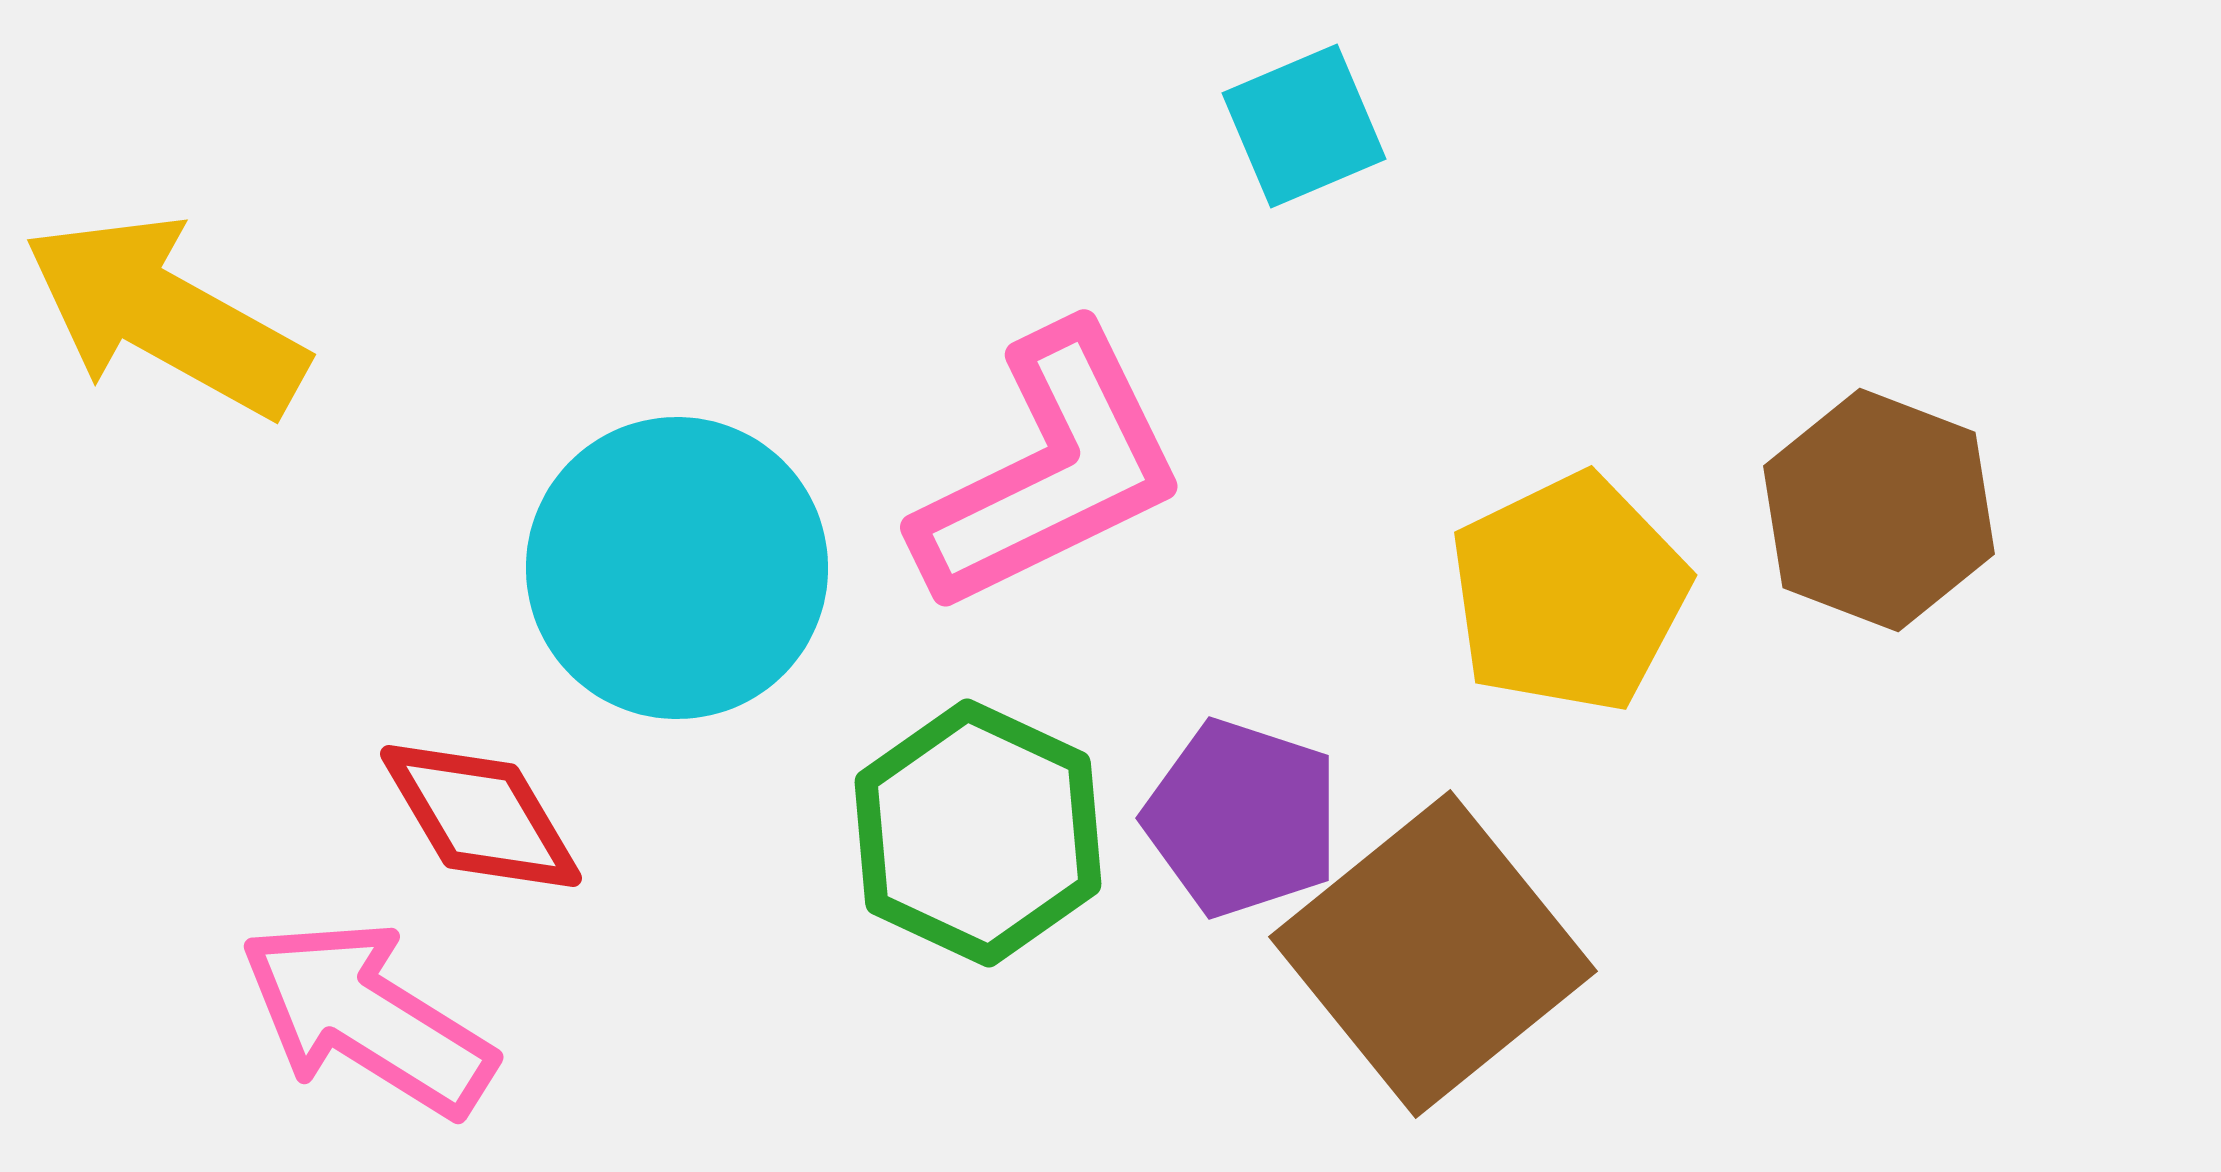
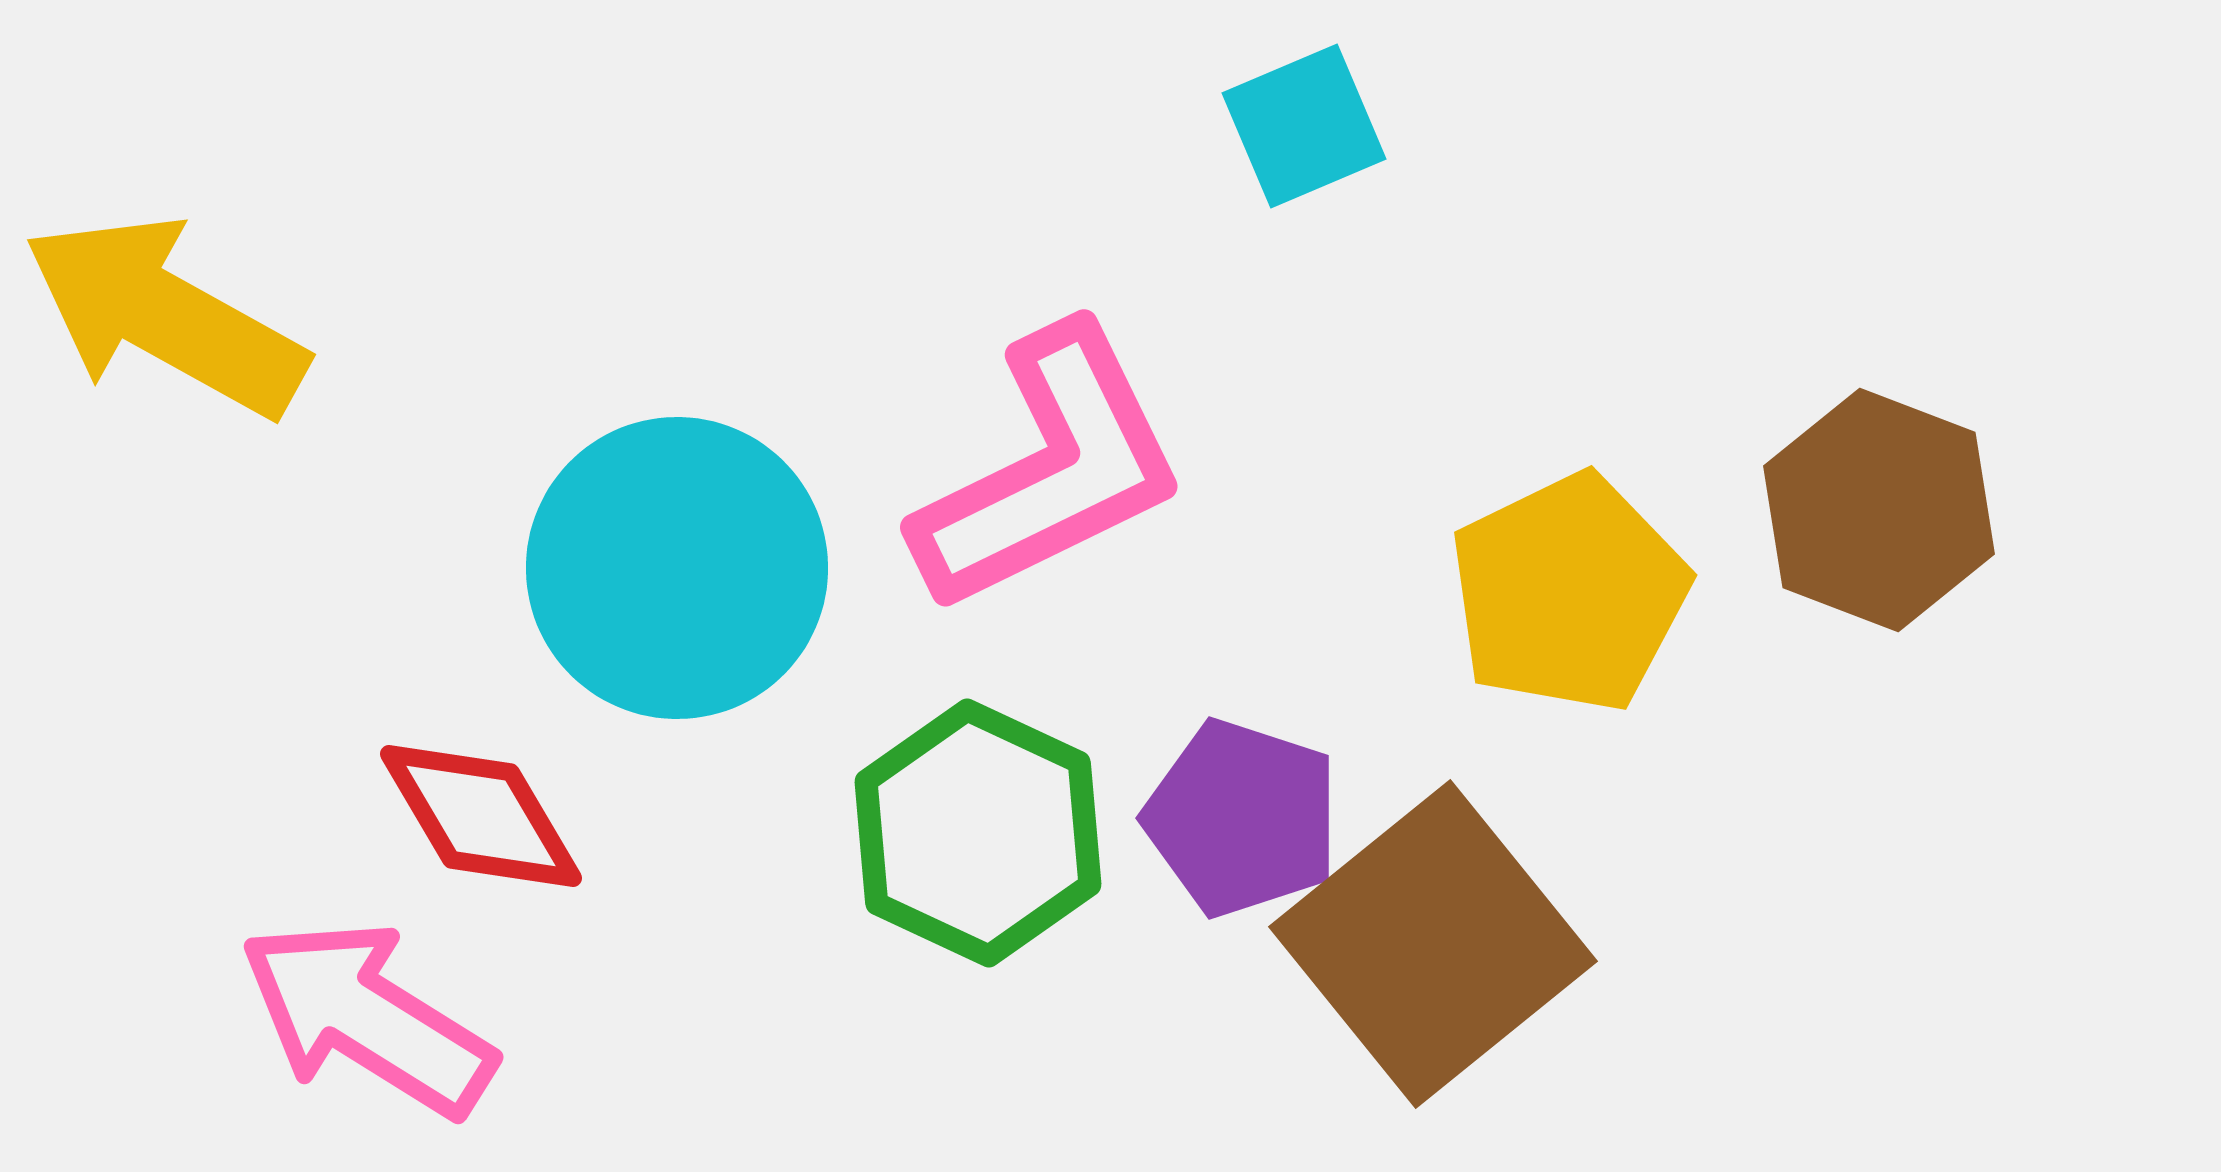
brown square: moved 10 px up
